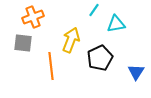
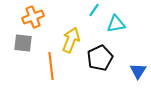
blue triangle: moved 2 px right, 1 px up
